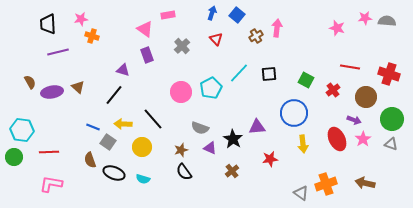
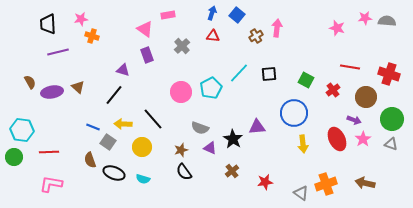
red triangle at (216, 39): moved 3 px left, 3 px up; rotated 40 degrees counterclockwise
red star at (270, 159): moved 5 px left, 23 px down
